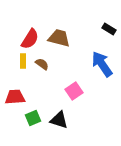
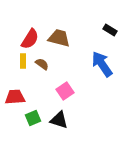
black rectangle: moved 1 px right, 1 px down
pink square: moved 9 px left
